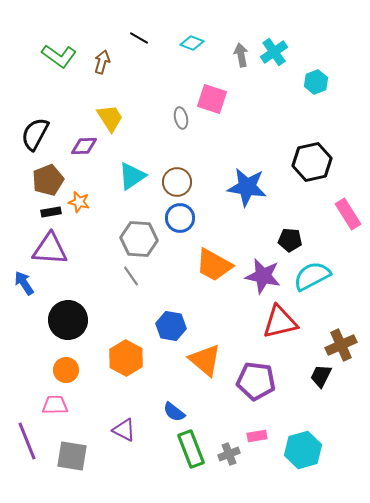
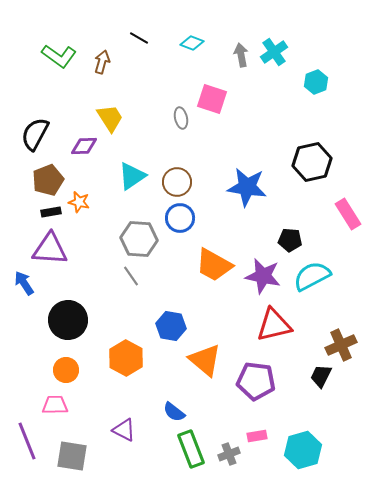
red triangle at (280, 322): moved 6 px left, 3 px down
